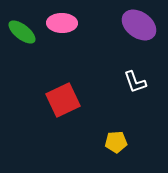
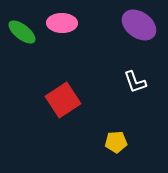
red square: rotated 8 degrees counterclockwise
